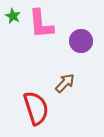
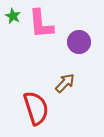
purple circle: moved 2 px left, 1 px down
